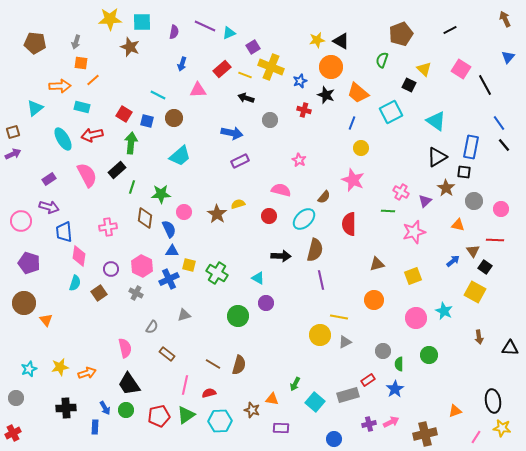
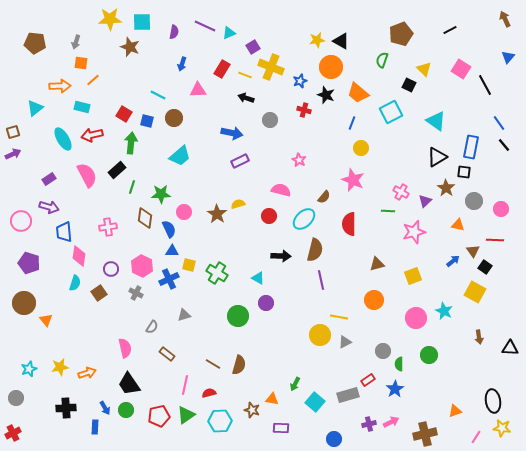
red rectangle at (222, 69): rotated 18 degrees counterclockwise
